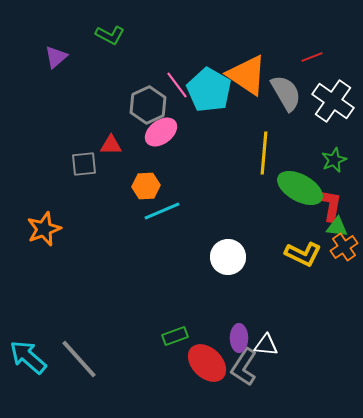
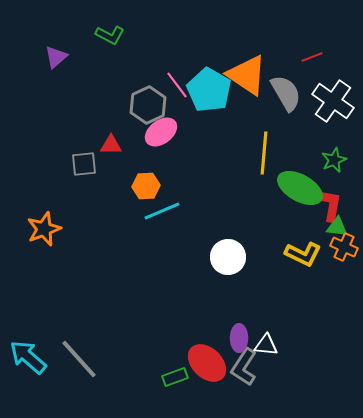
orange cross: rotated 32 degrees counterclockwise
green rectangle: moved 41 px down
